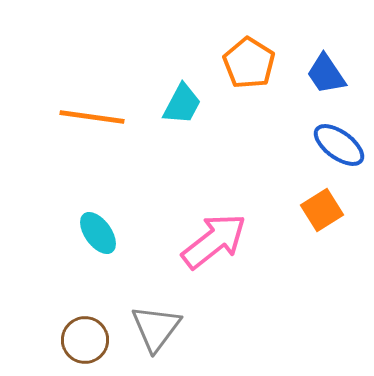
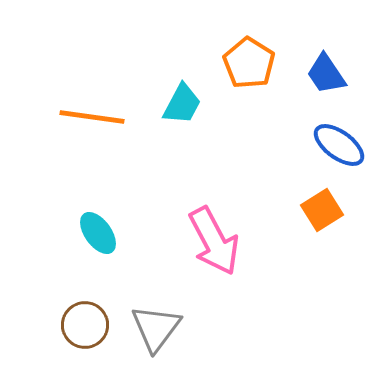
pink arrow: rotated 100 degrees clockwise
brown circle: moved 15 px up
